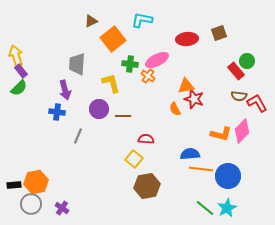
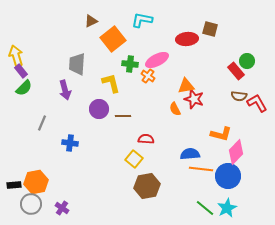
brown square: moved 9 px left, 4 px up; rotated 35 degrees clockwise
green semicircle: moved 5 px right
blue cross: moved 13 px right, 31 px down
pink diamond: moved 6 px left, 21 px down
gray line: moved 36 px left, 13 px up
